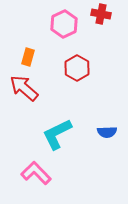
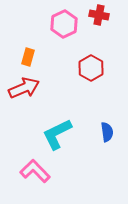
red cross: moved 2 px left, 1 px down
red hexagon: moved 14 px right
red arrow: rotated 116 degrees clockwise
blue semicircle: rotated 96 degrees counterclockwise
pink L-shape: moved 1 px left, 2 px up
